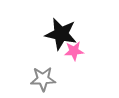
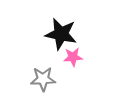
pink star: moved 1 px left, 6 px down
